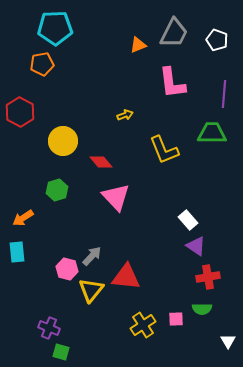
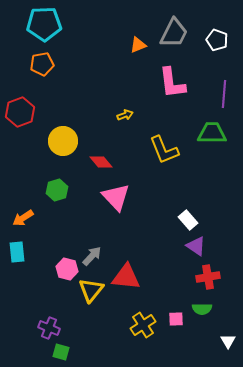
cyan pentagon: moved 11 px left, 4 px up
red hexagon: rotated 12 degrees clockwise
